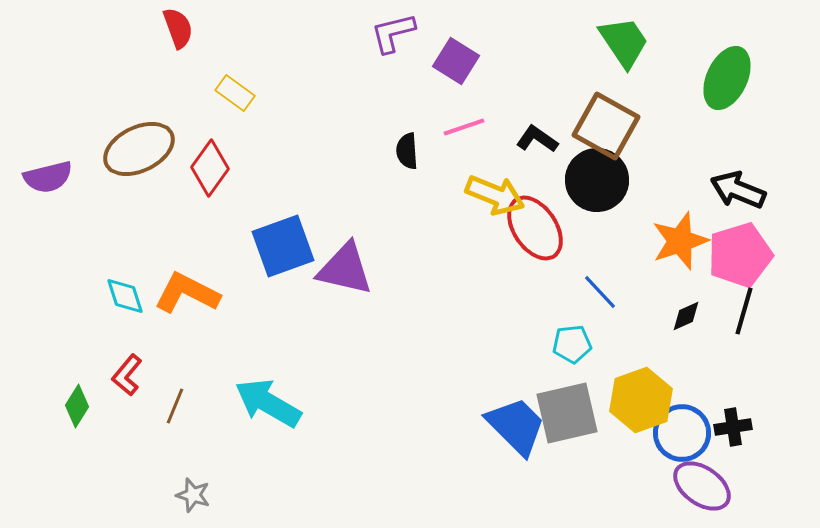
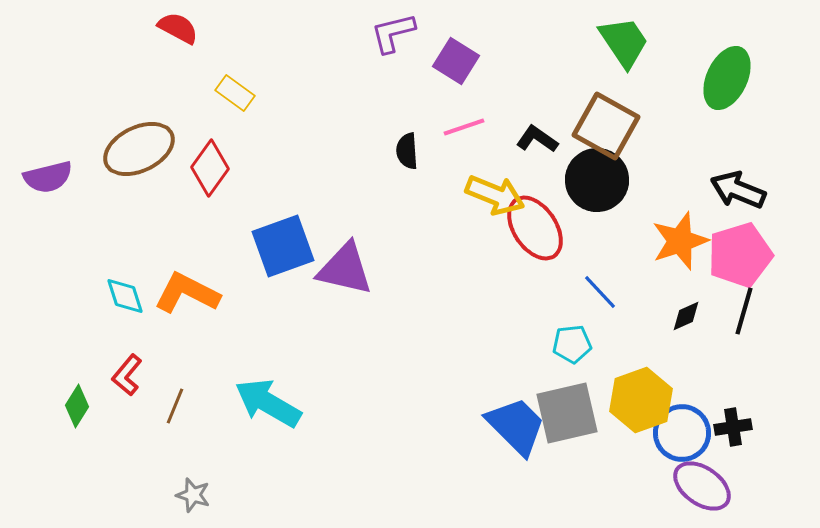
red semicircle: rotated 42 degrees counterclockwise
